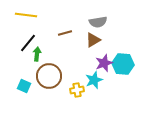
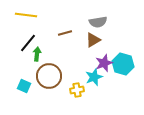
cyan hexagon: rotated 10 degrees clockwise
cyan star: moved 3 px up
